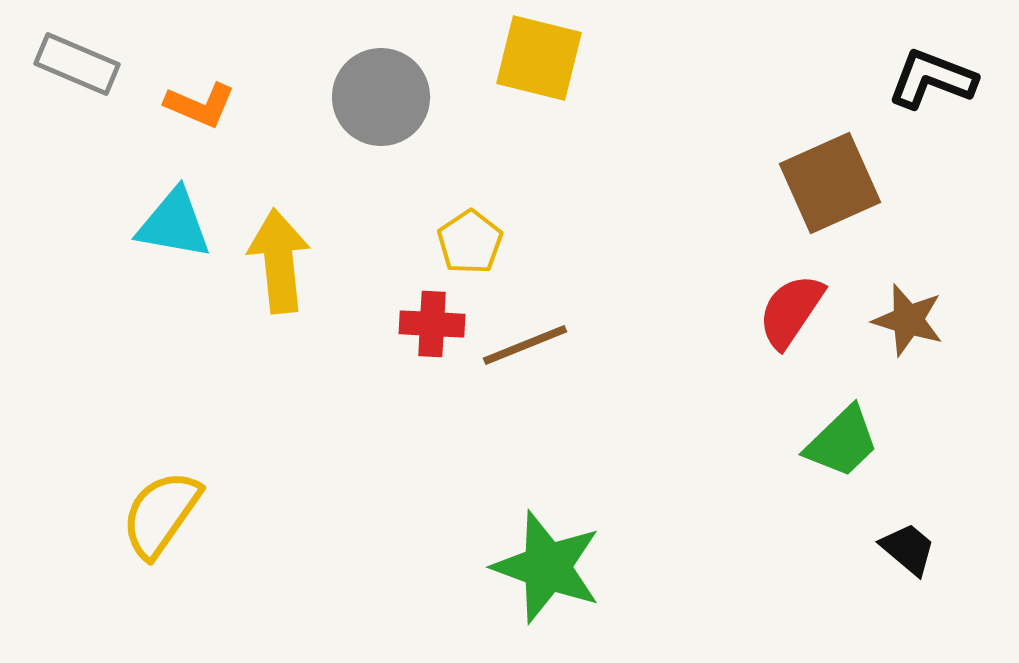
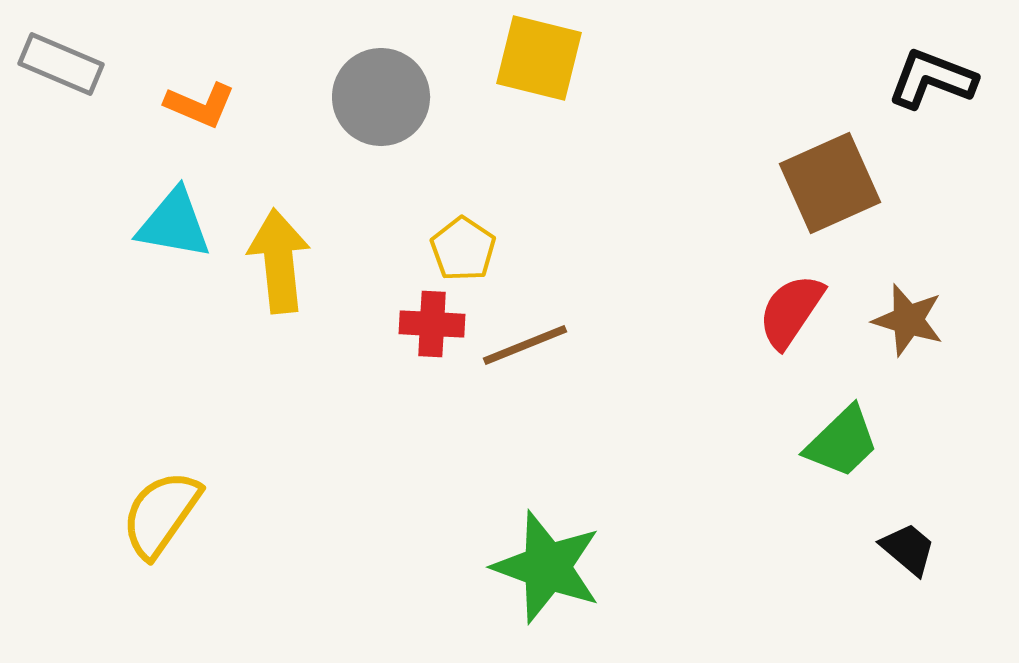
gray rectangle: moved 16 px left
yellow pentagon: moved 7 px left, 7 px down; rotated 4 degrees counterclockwise
